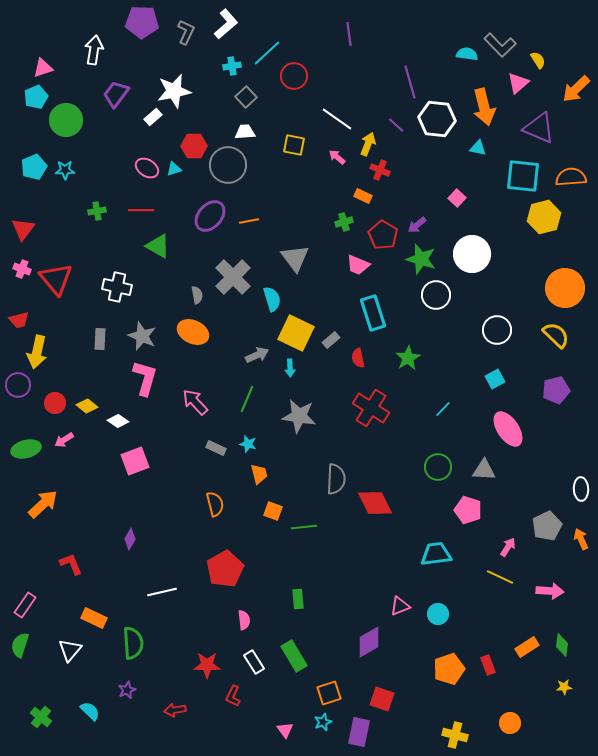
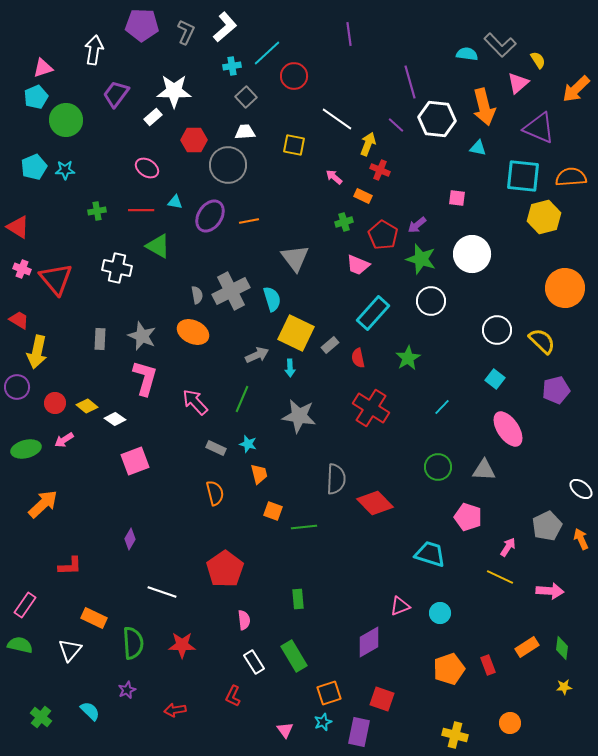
purple pentagon at (142, 22): moved 3 px down
white L-shape at (226, 24): moved 1 px left, 3 px down
white star at (174, 91): rotated 12 degrees clockwise
red hexagon at (194, 146): moved 6 px up
pink arrow at (337, 157): moved 3 px left, 20 px down
cyan triangle at (174, 169): moved 1 px right, 33 px down; rotated 28 degrees clockwise
pink square at (457, 198): rotated 36 degrees counterclockwise
purple ellipse at (210, 216): rotated 8 degrees counterclockwise
red triangle at (23, 229): moved 5 px left, 2 px up; rotated 35 degrees counterclockwise
gray cross at (233, 277): moved 2 px left, 14 px down; rotated 18 degrees clockwise
white cross at (117, 287): moved 19 px up
white circle at (436, 295): moved 5 px left, 6 px down
cyan rectangle at (373, 313): rotated 60 degrees clockwise
red trapezoid at (19, 320): rotated 135 degrees counterclockwise
yellow semicircle at (556, 335): moved 14 px left, 6 px down
gray rectangle at (331, 340): moved 1 px left, 5 px down
cyan square at (495, 379): rotated 24 degrees counterclockwise
purple circle at (18, 385): moved 1 px left, 2 px down
green line at (247, 399): moved 5 px left
cyan line at (443, 409): moved 1 px left, 2 px up
white diamond at (118, 421): moved 3 px left, 2 px up
white ellipse at (581, 489): rotated 50 degrees counterclockwise
red diamond at (375, 503): rotated 18 degrees counterclockwise
orange semicircle at (215, 504): moved 11 px up
pink pentagon at (468, 510): moved 7 px down
cyan trapezoid at (436, 554): moved 6 px left; rotated 24 degrees clockwise
red L-shape at (71, 564): moved 1 px left, 2 px down; rotated 110 degrees clockwise
red pentagon at (225, 569): rotated 6 degrees counterclockwise
white line at (162, 592): rotated 32 degrees clockwise
cyan circle at (438, 614): moved 2 px right, 1 px up
green semicircle at (20, 645): rotated 85 degrees clockwise
green diamond at (562, 645): moved 3 px down
red star at (207, 665): moved 25 px left, 20 px up
